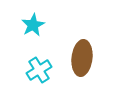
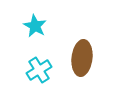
cyan star: moved 2 px right, 1 px down; rotated 15 degrees counterclockwise
